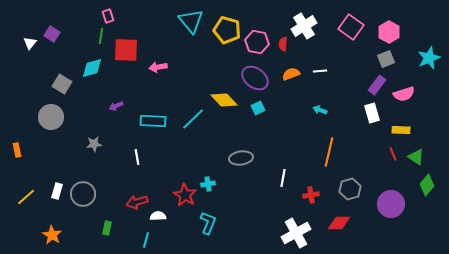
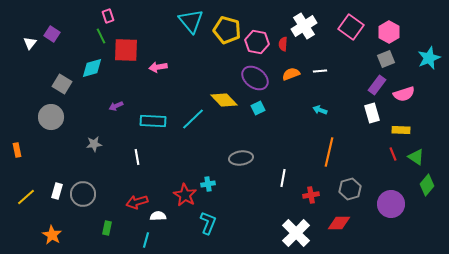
green line at (101, 36): rotated 35 degrees counterclockwise
white cross at (296, 233): rotated 16 degrees counterclockwise
